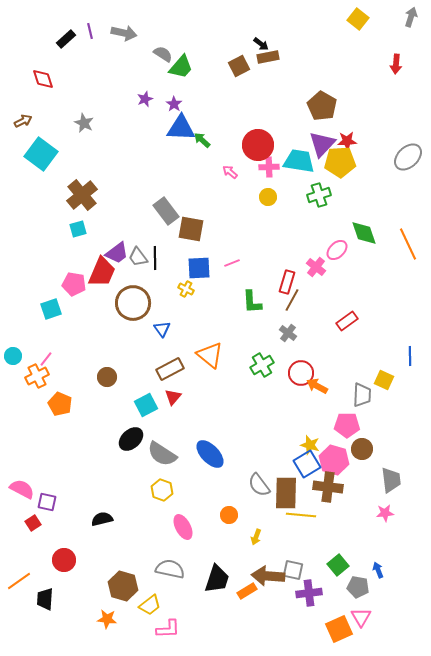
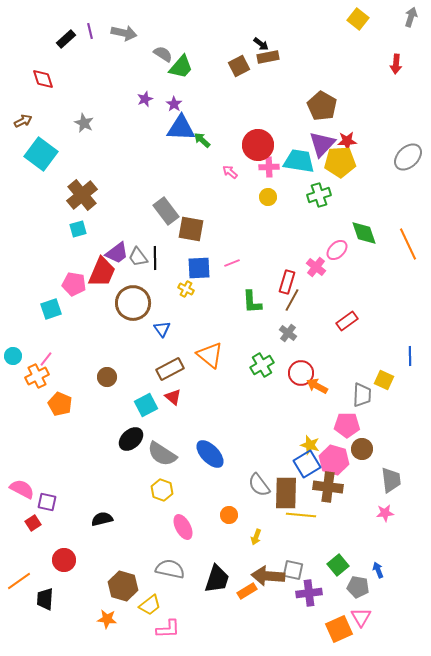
red triangle at (173, 397): rotated 30 degrees counterclockwise
